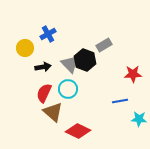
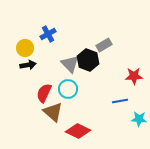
black hexagon: moved 3 px right
black arrow: moved 15 px left, 2 px up
red star: moved 1 px right, 2 px down
